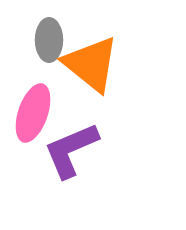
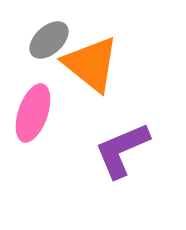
gray ellipse: rotated 48 degrees clockwise
purple L-shape: moved 51 px right
